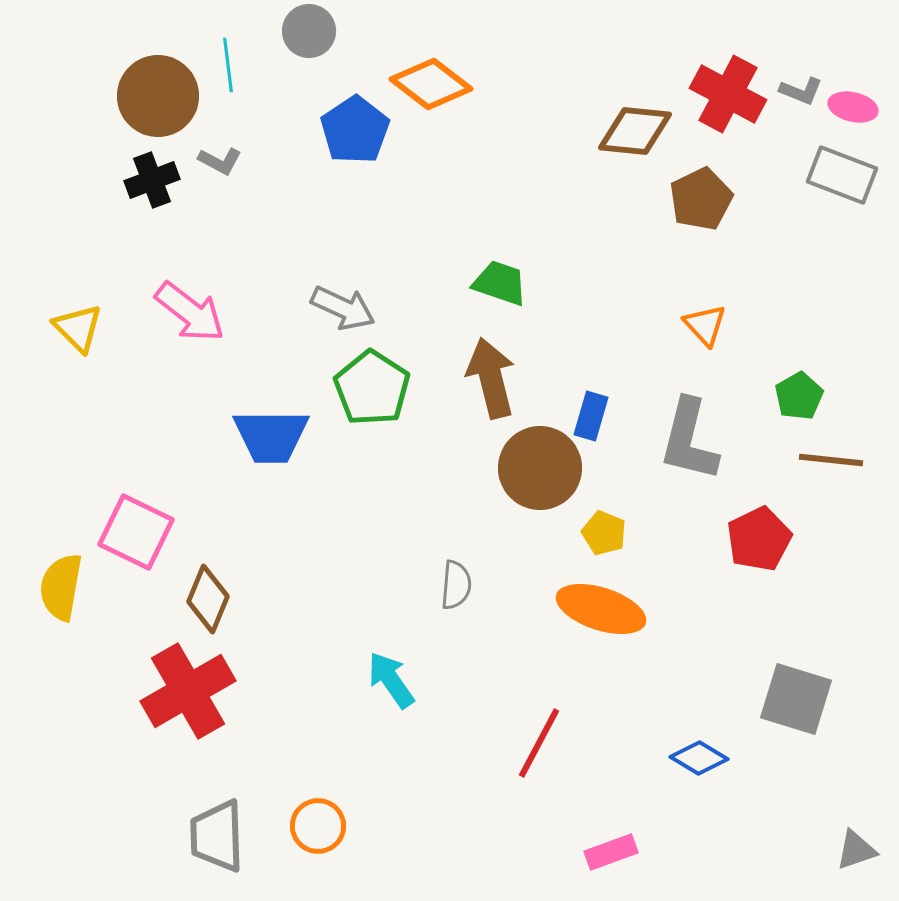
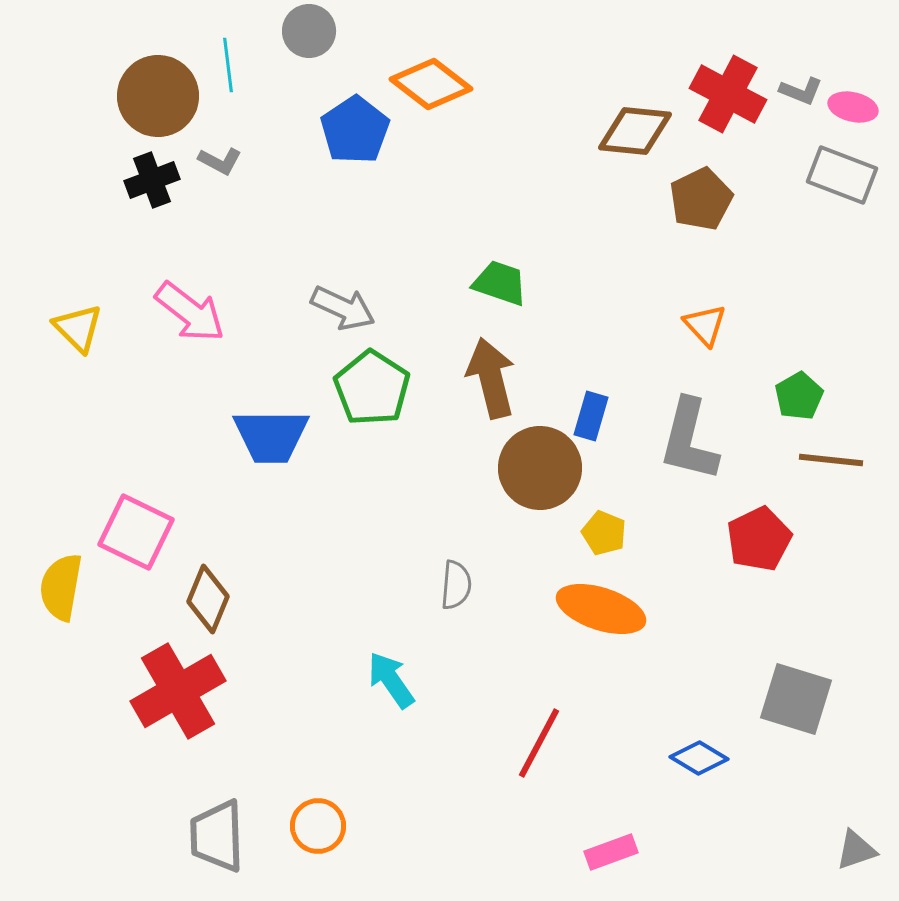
red cross at (188, 691): moved 10 px left
